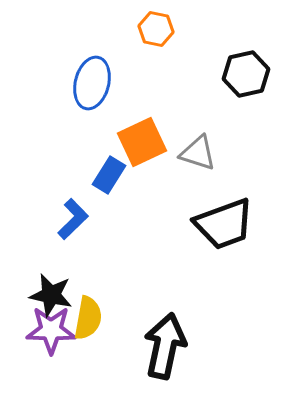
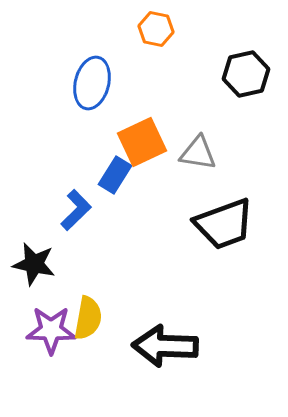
gray triangle: rotated 9 degrees counterclockwise
blue rectangle: moved 6 px right
blue L-shape: moved 3 px right, 9 px up
black star: moved 17 px left, 31 px up
black arrow: rotated 100 degrees counterclockwise
